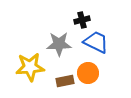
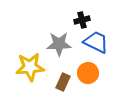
brown rectangle: moved 2 px left, 1 px down; rotated 54 degrees counterclockwise
